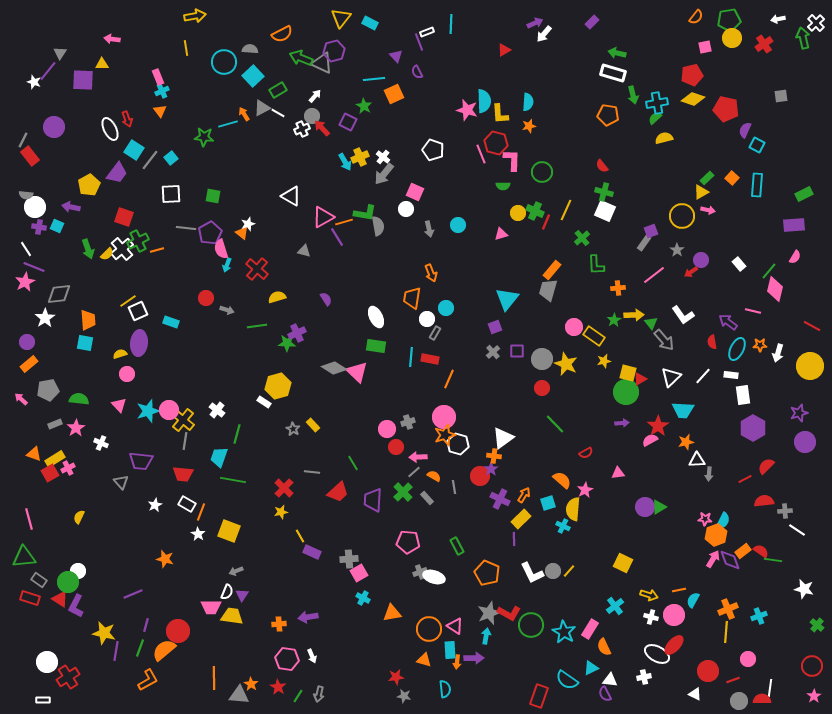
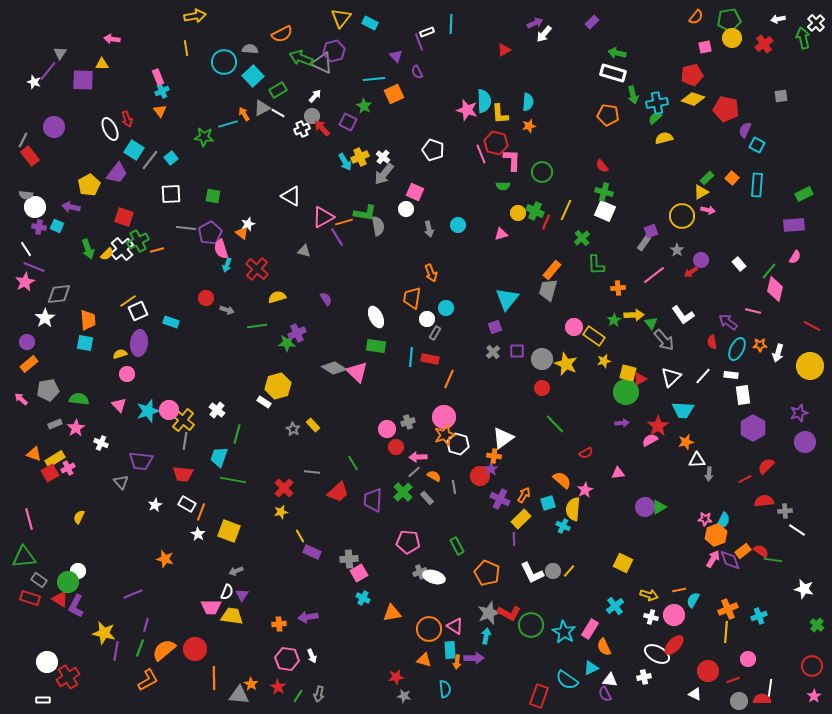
red circle at (178, 631): moved 17 px right, 18 px down
